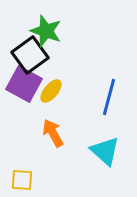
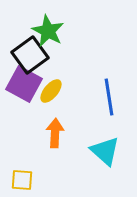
green star: moved 2 px right; rotated 8 degrees clockwise
blue line: rotated 24 degrees counterclockwise
orange arrow: moved 2 px right; rotated 32 degrees clockwise
